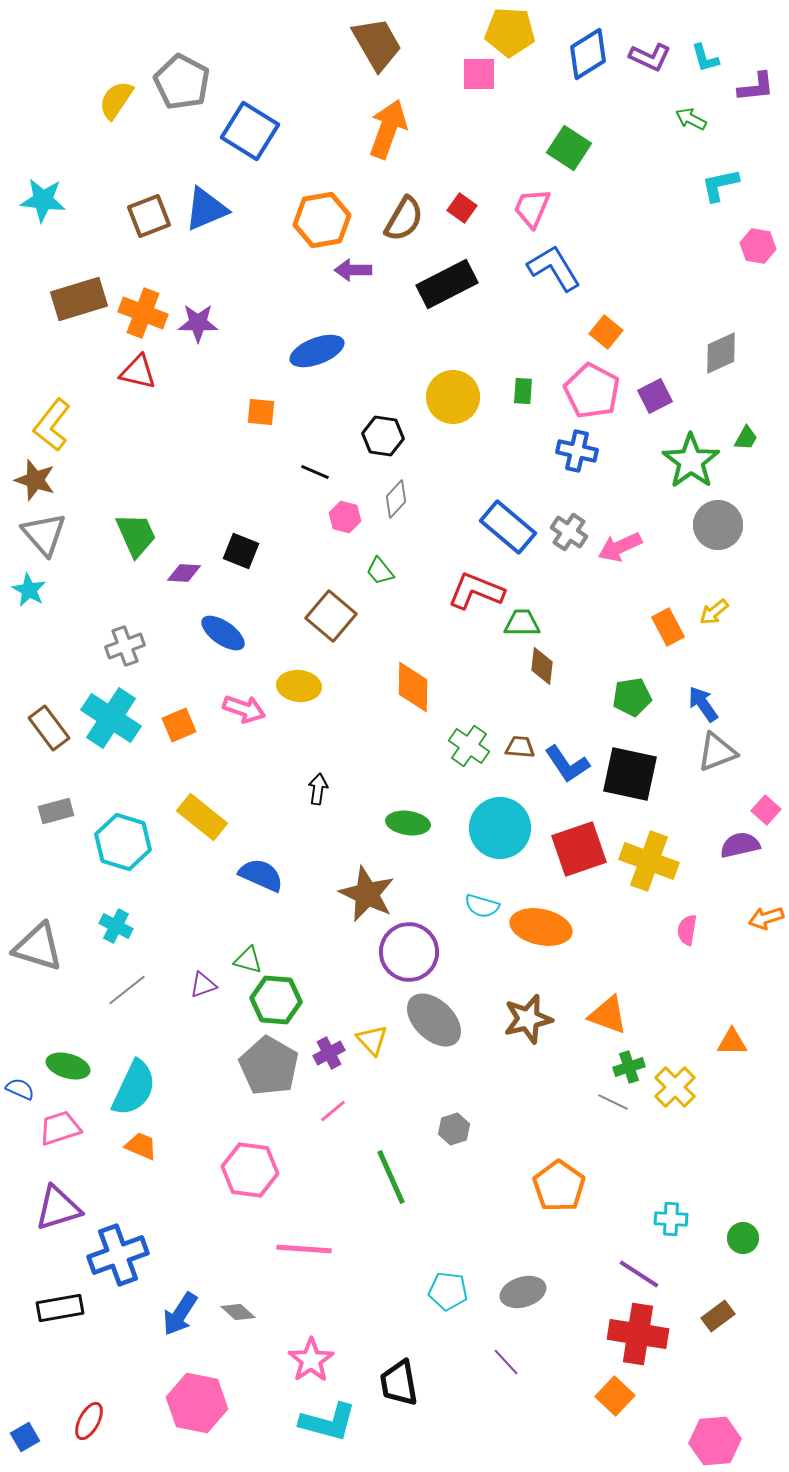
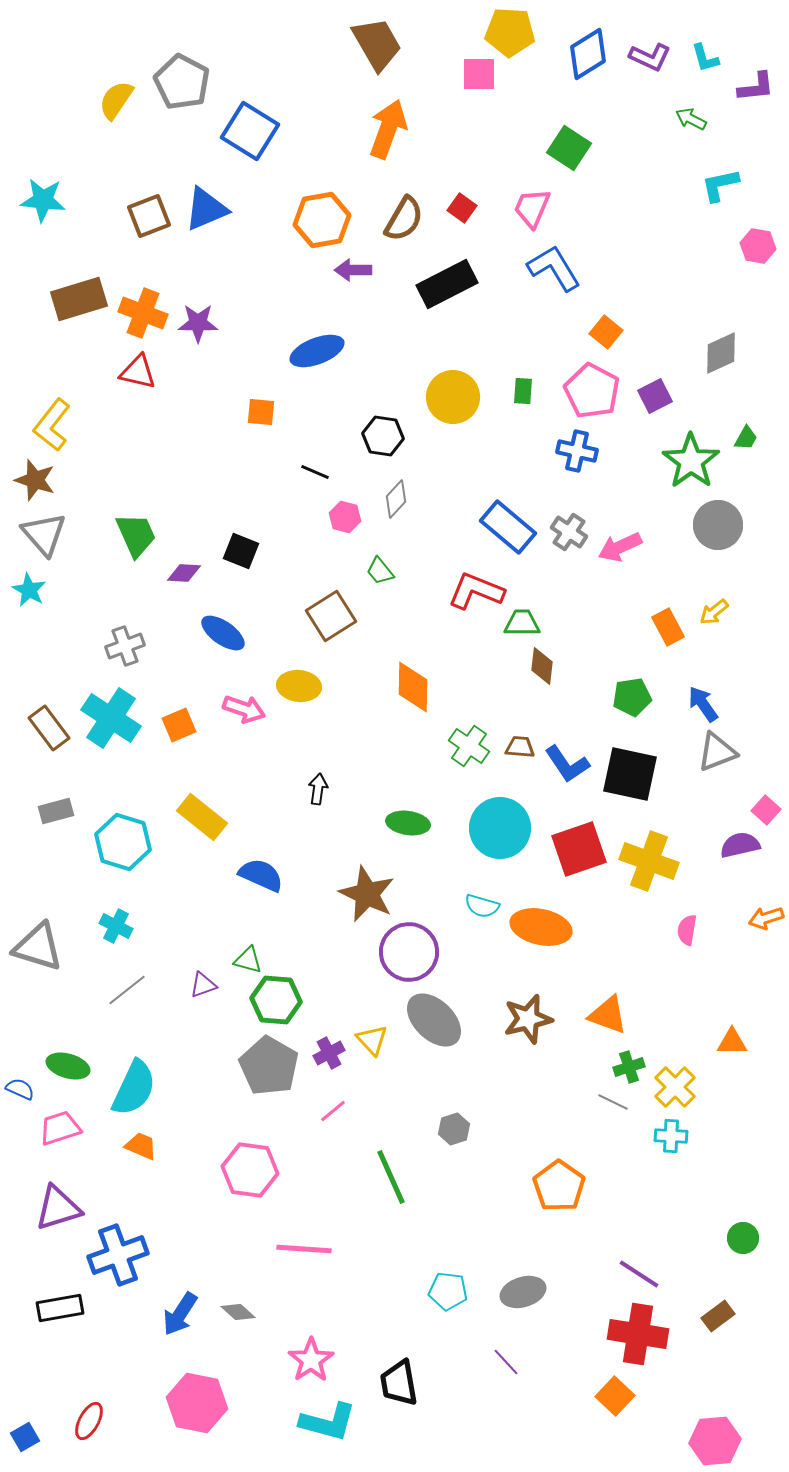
brown square at (331, 616): rotated 18 degrees clockwise
cyan cross at (671, 1219): moved 83 px up
